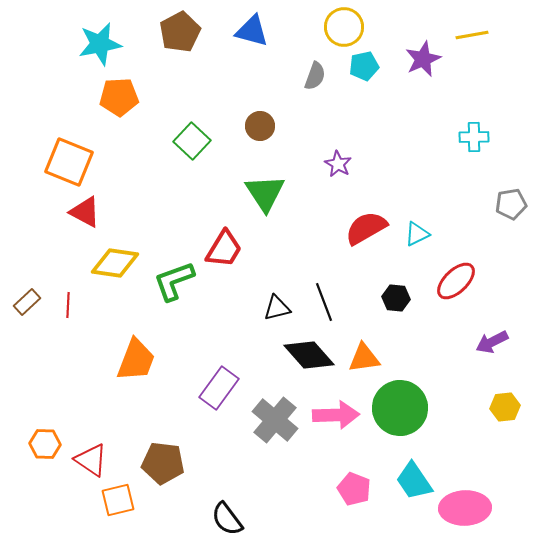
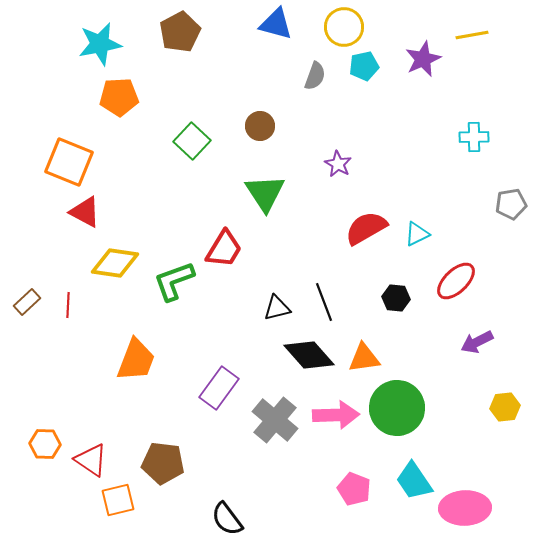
blue triangle at (252, 31): moved 24 px right, 7 px up
purple arrow at (492, 342): moved 15 px left
green circle at (400, 408): moved 3 px left
